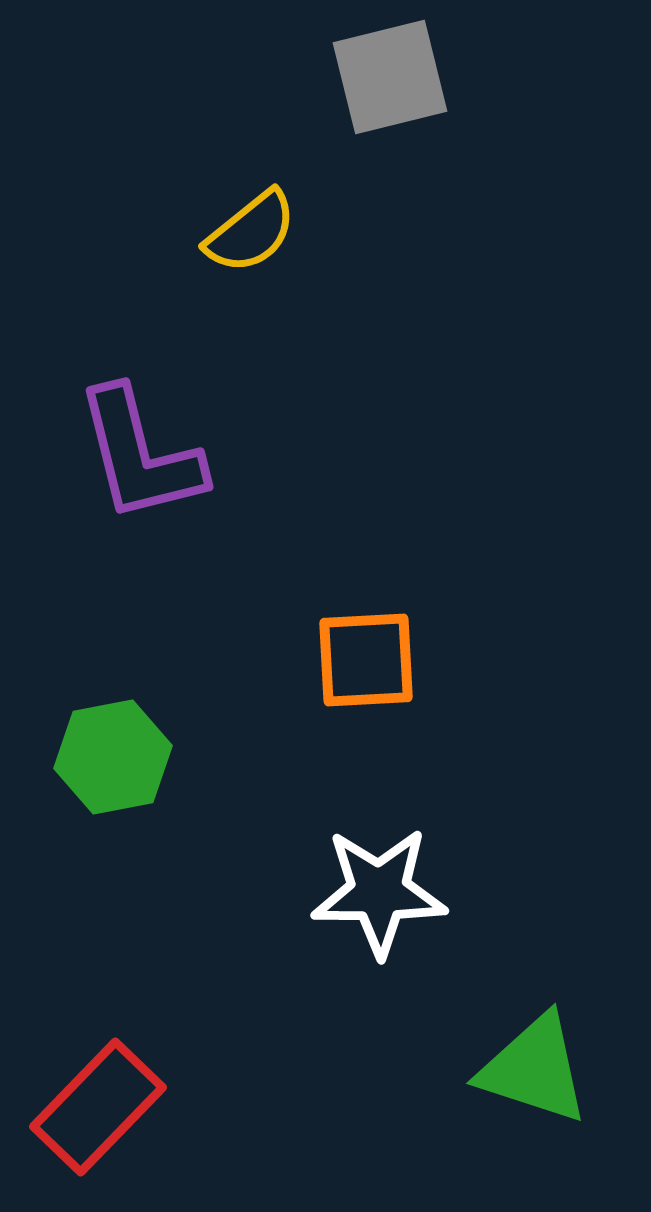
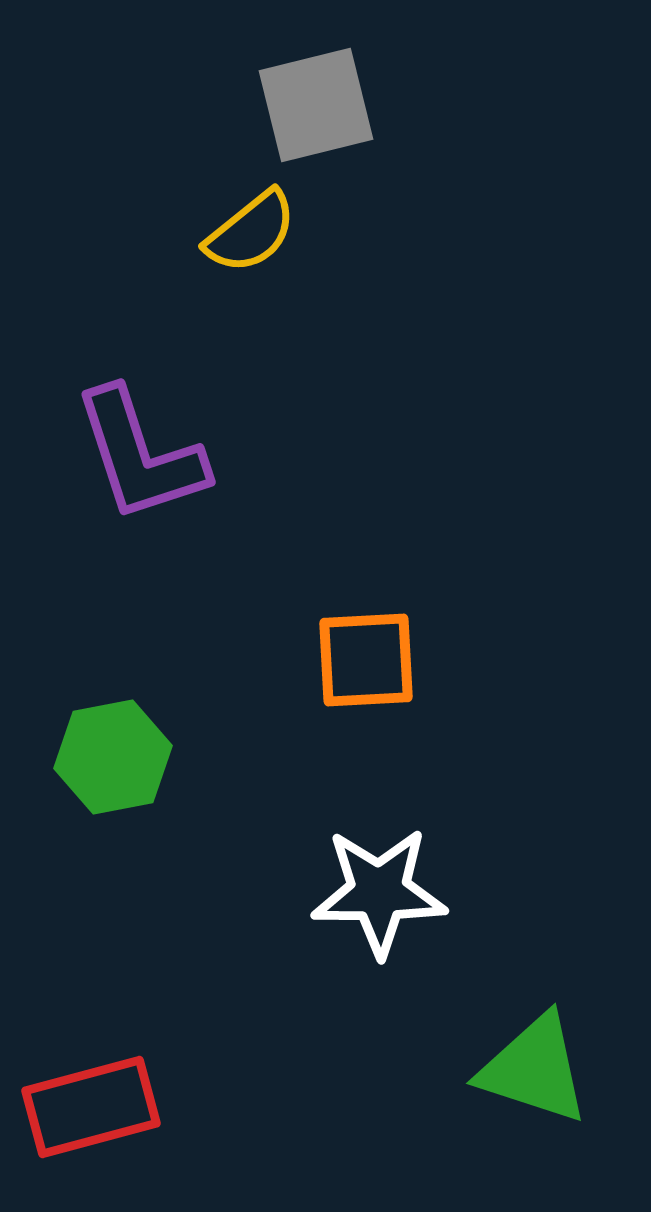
gray square: moved 74 px left, 28 px down
purple L-shape: rotated 4 degrees counterclockwise
red rectangle: moved 7 px left; rotated 31 degrees clockwise
